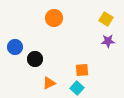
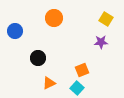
purple star: moved 7 px left, 1 px down
blue circle: moved 16 px up
black circle: moved 3 px right, 1 px up
orange square: rotated 16 degrees counterclockwise
